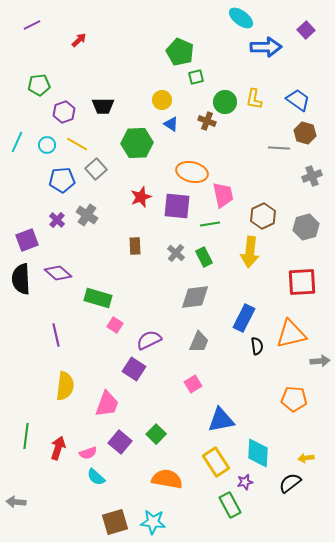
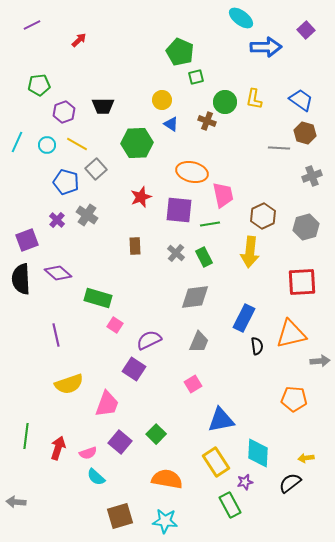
blue trapezoid at (298, 100): moved 3 px right
blue pentagon at (62, 180): moved 4 px right, 2 px down; rotated 20 degrees clockwise
purple square at (177, 206): moved 2 px right, 4 px down
yellow semicircle at (65, 386): moved 4 px right, 2 px up; rotated 64 degrees clockwise
brown square at (115, 522): moved 5 px right, 6 px up
cyan star at (153, 522): moved 12 px right, 1 px up
